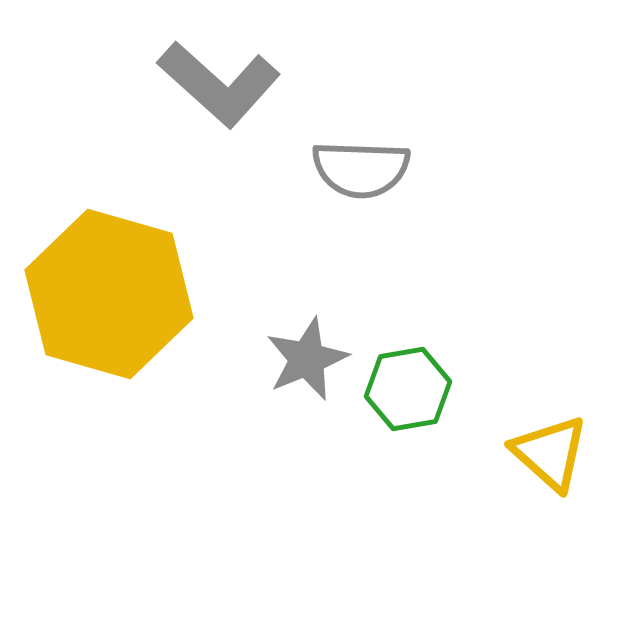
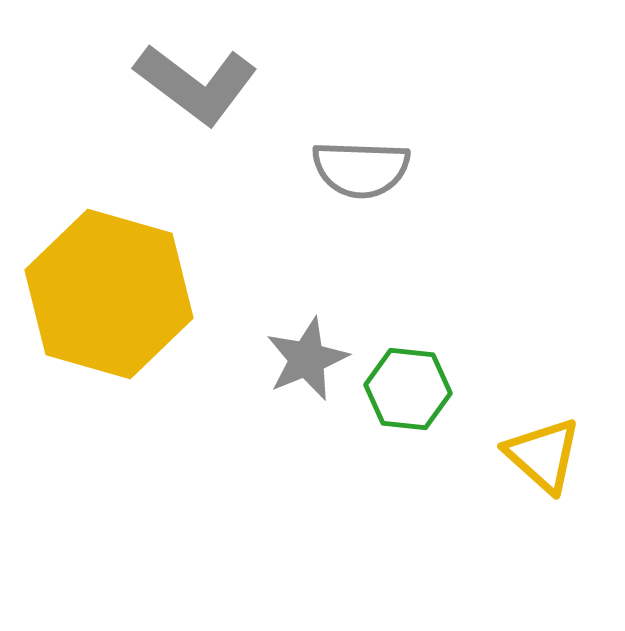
gray L-shape: moved 23 px left; rotated 5 degrees counterclockwise
green hexagon: rotated 16 degrees clockwise
yellow triangle: moved 7 px left, 2 px down
